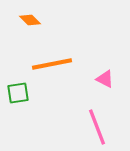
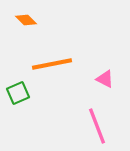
orange diamond: moved 4 px left
green square: rotated 15 degrees counterclockwise
pink line: moved 1 px up
